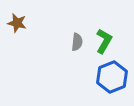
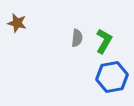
gray semicircle: moved 4 px up
blue hexagon: rotated 12 degrees clockwise
